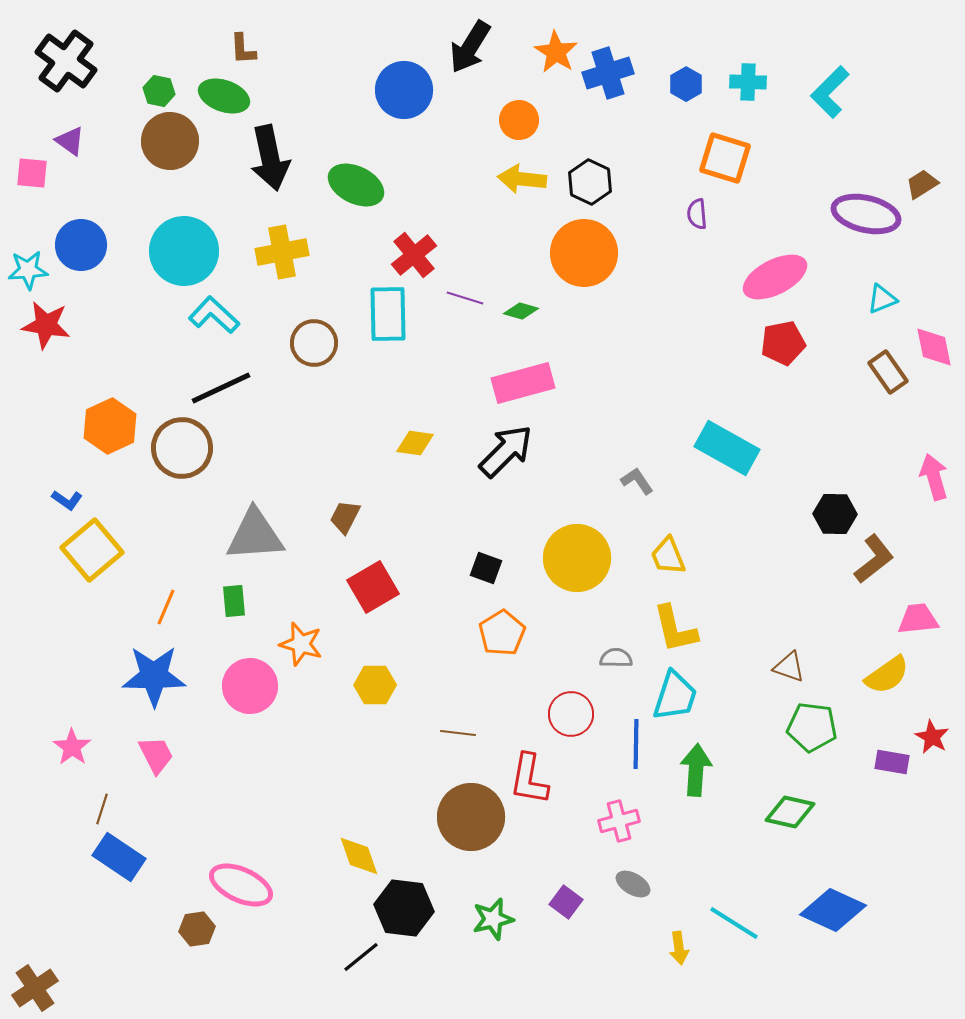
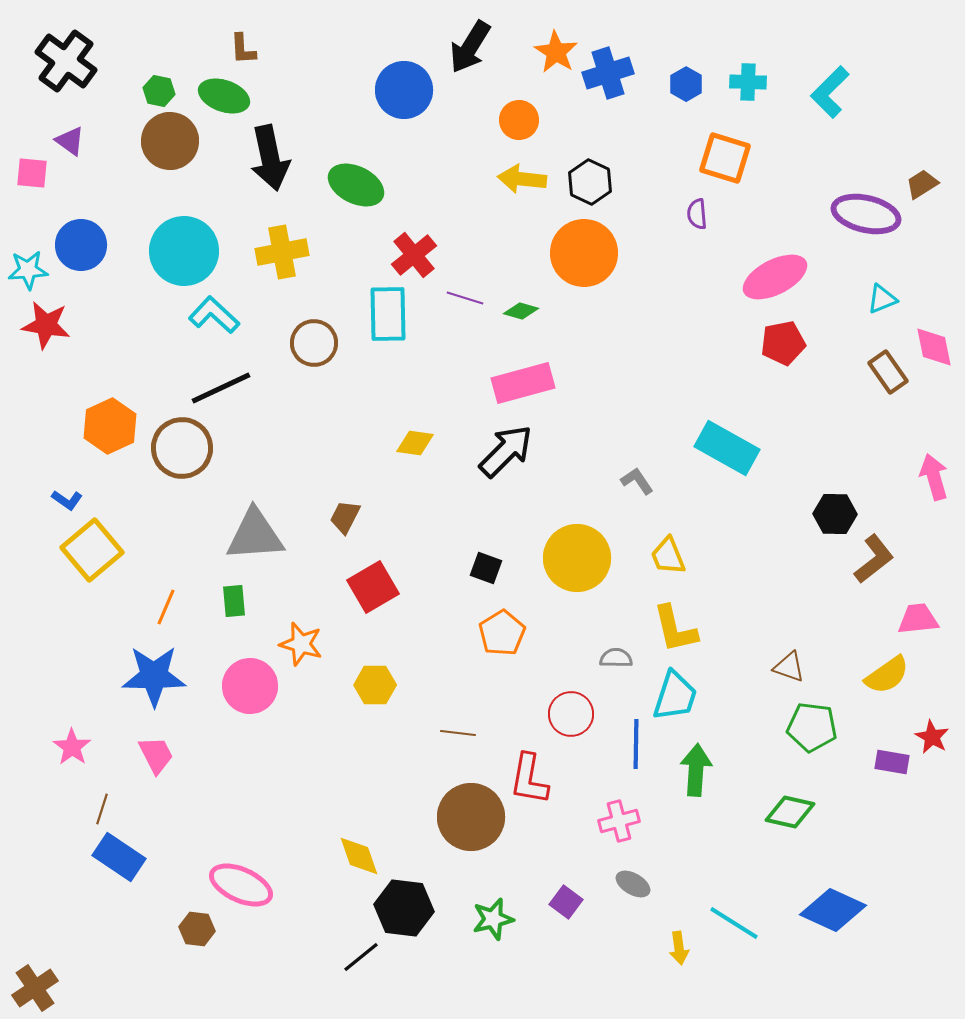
brown hexagon at (197, 929): rotated 16 degrees clockwise
